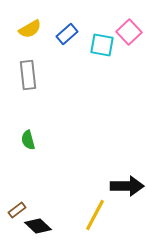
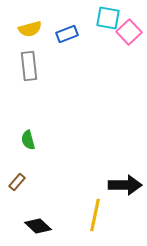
yellow semicircle: rotated 15 degrees clockwise
blue rectangle: rotated 20 degrees clockwise
cyan square: moved 6 px right, 27 px up
gray rectangle: moved 1 px right, 9 px up
black arrow: moved 2 px left, 1 px up
brown rectangle: moved 28 px up; rotated 12 degrees counterclockwise
yellow line: rotated 16 degrees counterclockwise
